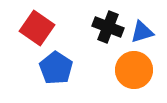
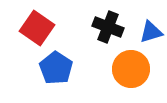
blue triangle: moved 9 px right
orange circle: moved 3 px left, 1 px up
